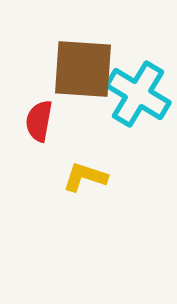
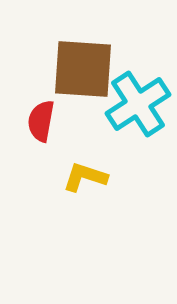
cyan cross: moved 10 px down; rotated 26 degrees clockwise
red semicircle: moved 2 px right
